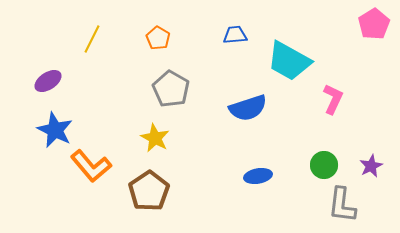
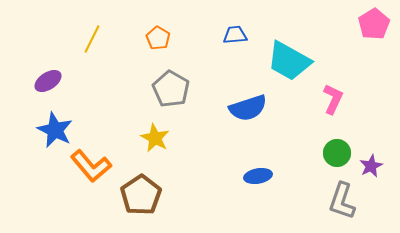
green circle: moved 13 px right, 12 px up
brown pentagon: moved 8 px left, 4 px down
gray L-shape: moved 4 px up; rotated 12 degrees clockwise
